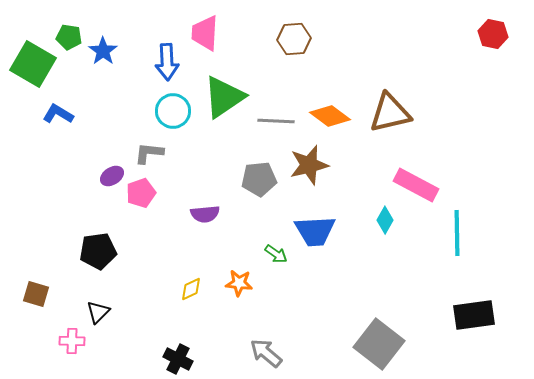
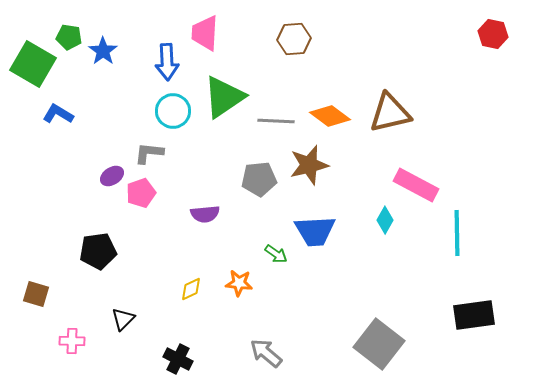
black triangle: moved 25 px right, 7 px down
